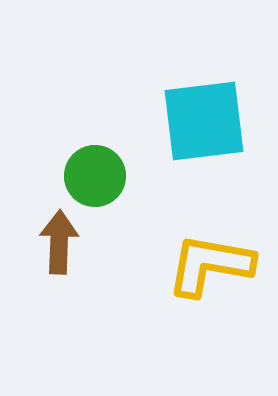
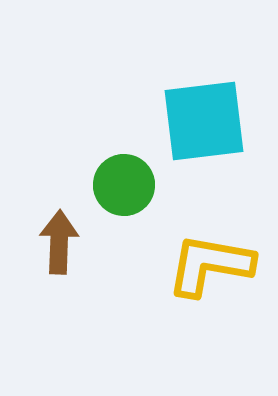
green circle: moved 29 px right, 9 px down
